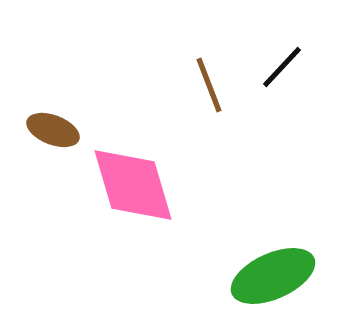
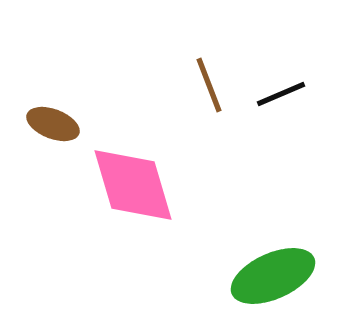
black line: moved 1 px left, 27 px down; rotated 24 degrees clockwise
brown ellipse: moved 6 px up
